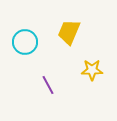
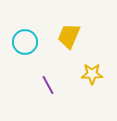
yellow trapezoid: moved 4 px down
yellow star: moved 4 px down
